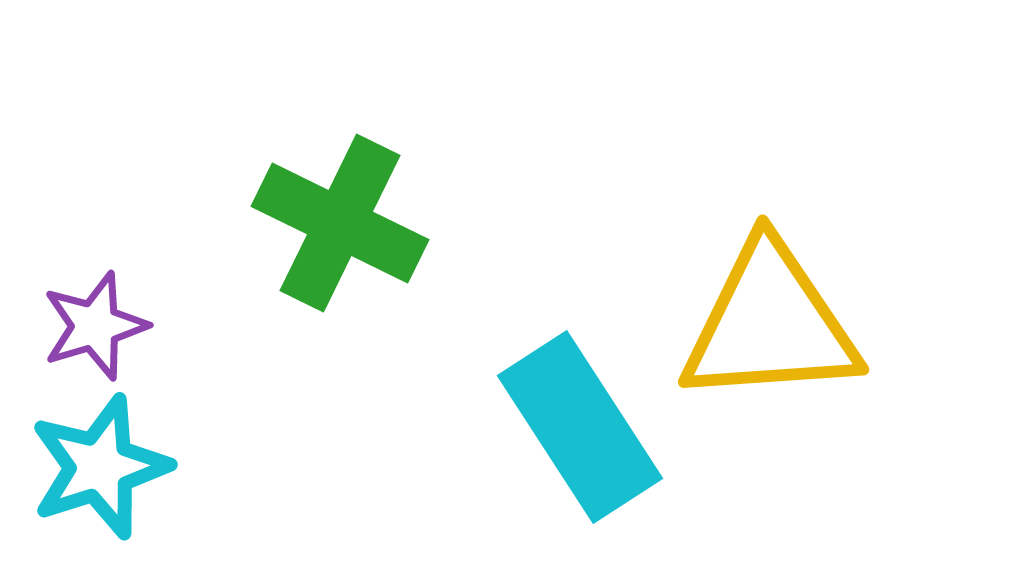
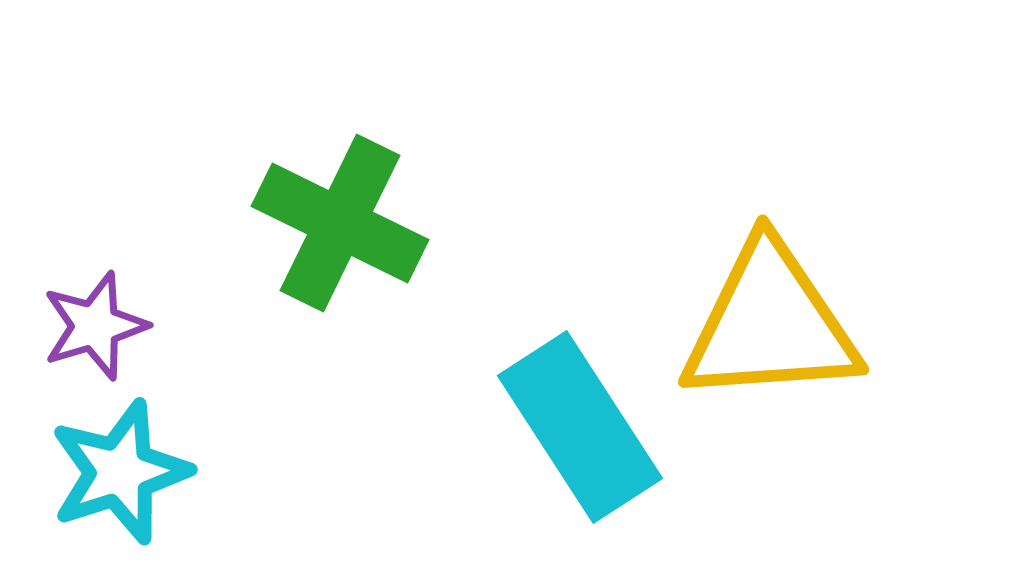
cyan star: moved 20 px right, 5 px down
